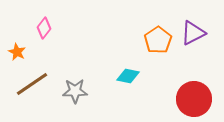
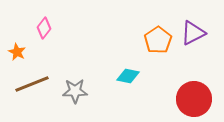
brown line: rotated 12 degrees clockwise
